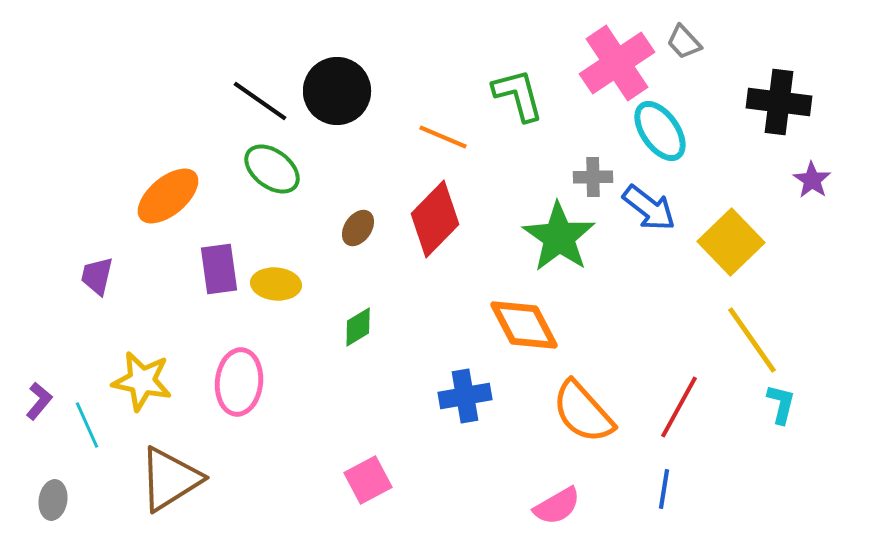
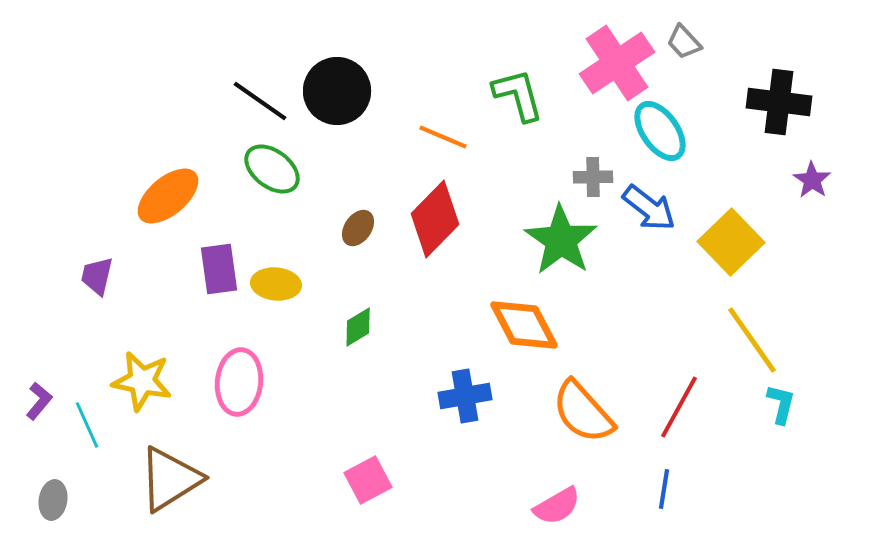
green star: moved 2 px right, 3 px down
